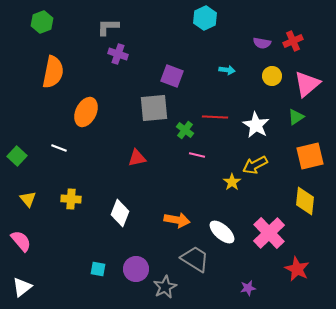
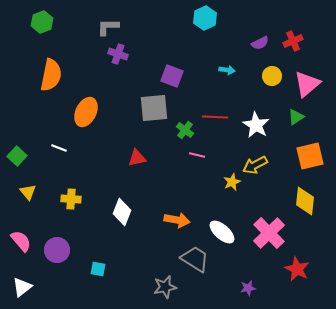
purple semicircle: moved 2 px left; rotated 36 degrees counterclockwise
orange semicircle: moved 2 px left, 3 px down
yellow star: rotated 12 degrees clockwise
yellow triangle: moved 7 px up
white diamond: moved 2 px right, 1 px up
purple circle: moved 79 px left, 19 px up
gray star: rotated 15 degrees clockwise
